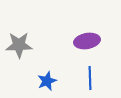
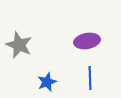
gray star: rotated 24 degrees clockwise
blue star: moved 1 px down
